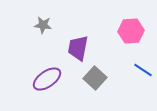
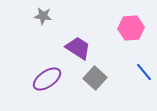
gray star: moved 9 px up
pink hexagon: moved 3 px up
purple trapezoid: rotated 112 degrees clockwise
blue line: moved 1 px right, 2 px down; rotated 18 degrees clockwise
